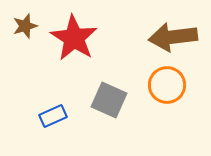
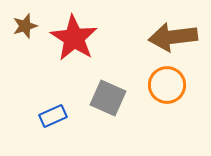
gray square: moved 1 px left, 2 px up
